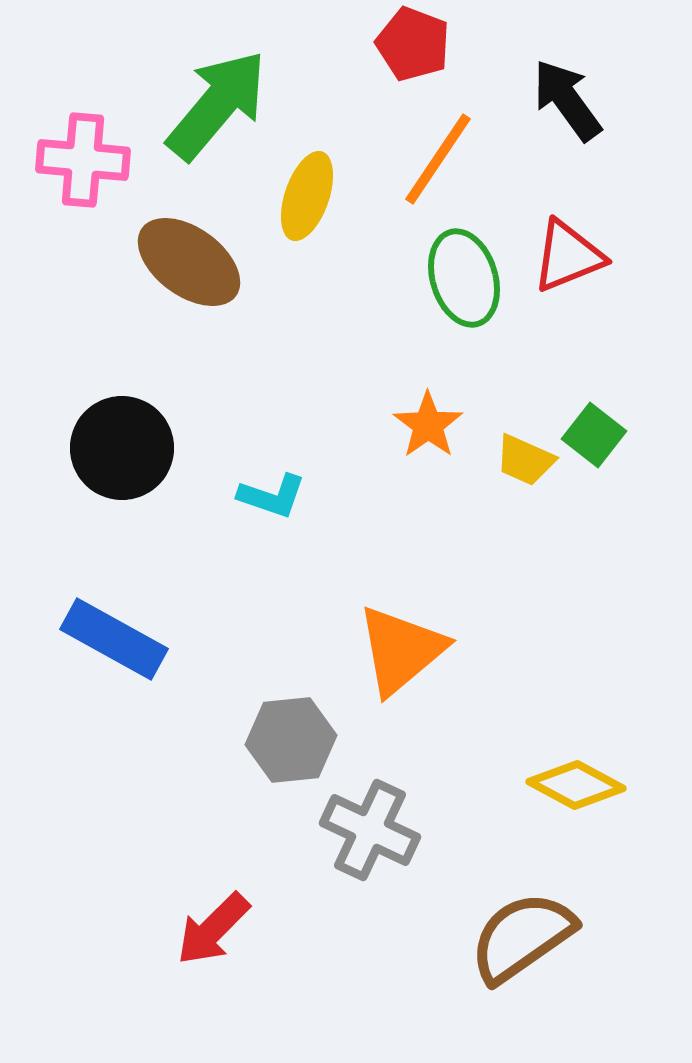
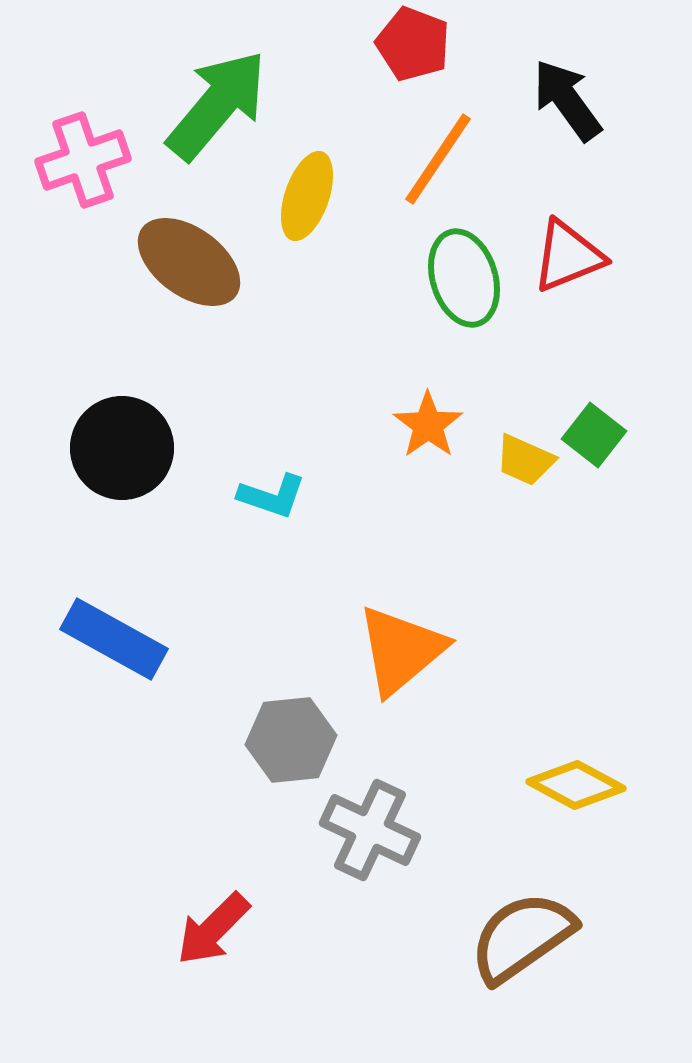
pink cross: rotated 24 degrees counterclockwise
